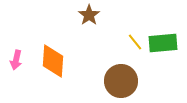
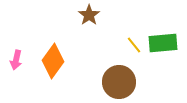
yellow line: moved 1 px left, 3 px down
orange diamond: rotated 32 degrees clockwise
brown circle: moved 2 px left, 1 px down
